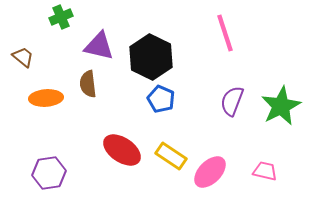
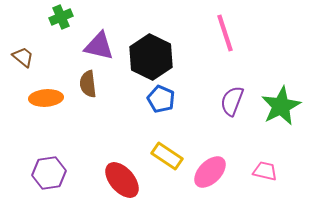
red ellipse: moved 30 px down; rotated 15 degrees clockwise
yellow rectangle: moved 4 px left
